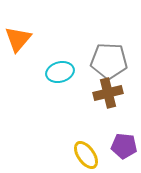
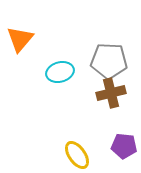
orange triangle: moved 2 px right
brown cross: moved 3 px right
yellow ellipse: moved 9 px left
